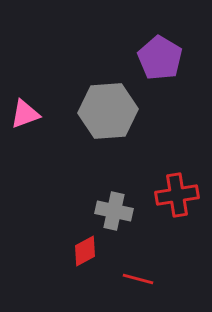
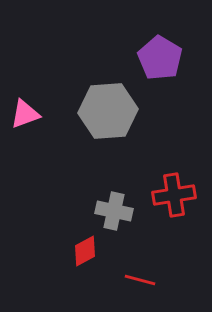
red cross: moved 3 px left
red line: moved 2 px right, 1 px down
